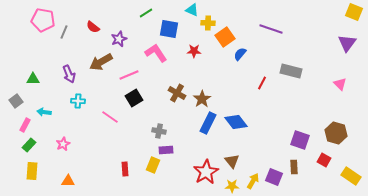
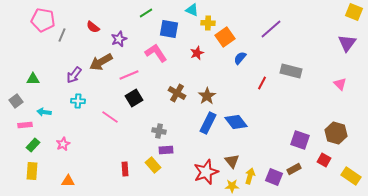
purple line at (271, 29): rotated 60 degrees counterclockwise
gray line at (64, 32): moved 2 px left, 3 px down
red star at (194, 51): moved 3 px right, 2 px down; rotated 24 degrees counterclockwise
blue semicircle at (240, 54): moved 4 px down
purple arrow at (69, 74): moved 5 px right, 1 px down; rotated 60 degrees clockwise
brown star at (202, 99): moved 5 px right, 3 px up
pink rectangle at (25, 125): rotated 56 degrees clockwise
green rectangle at (29, 145): moved 4 px right
yellow rectangle at (153, 165): rotated 63 degrees counterclockwise
brown rectangle at (294, 167): moved 2 px down; rotated 64 degrees clockwise
red star at (206, 172): rotated 10 degrees clockwise
yellow arrow at (253, 181): moved 3 px left, 5 px up; rotated 14 degrees counterclockwise
